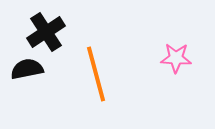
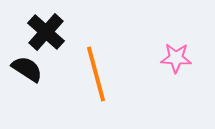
black cross: rotated 15 degrees counterclockwise
black semicircle: rotated 44 degrees clockwise
